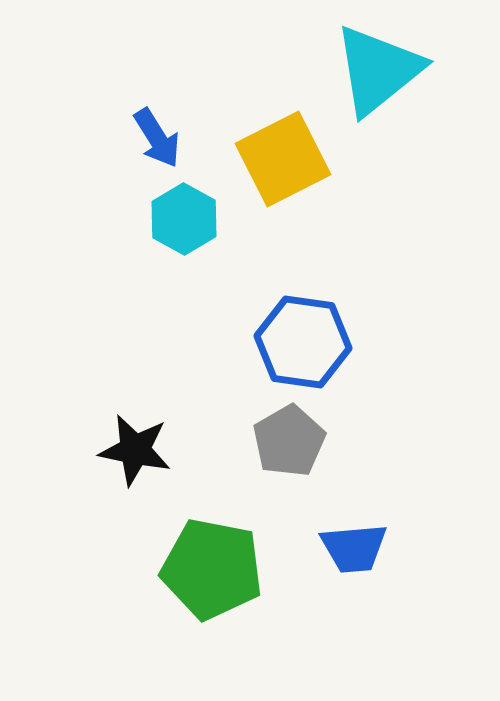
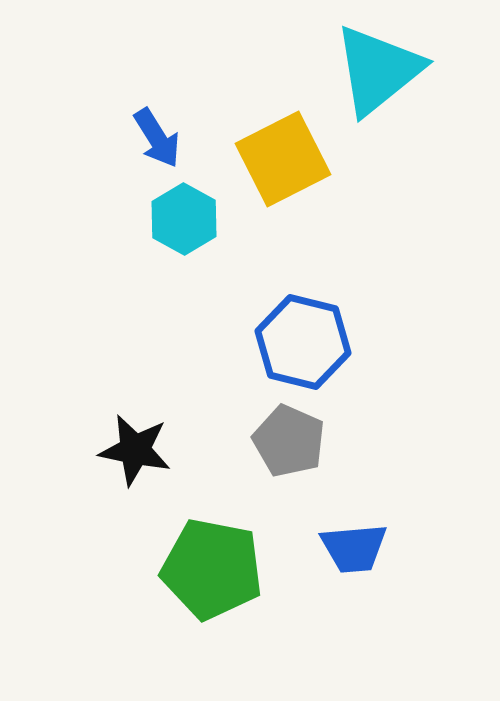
blue hexagon: rotated 6 degrees clockwise
gray pentagon: rotated 18 degrees counterclockwise
